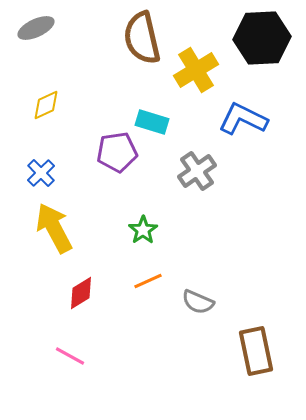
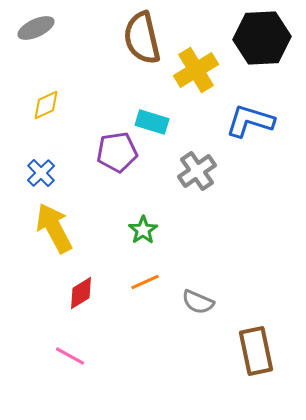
blue L-shape: moved 7 px right, 2 px down; rotated 9 degrees counterclockwise
orange line: moved 3 px left, 1 px down
